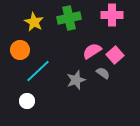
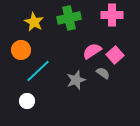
orange circle: moved 1 px right
